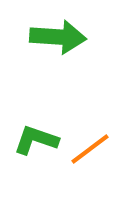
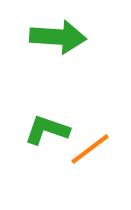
green L-shape: moved 11 px right, 10 px up
